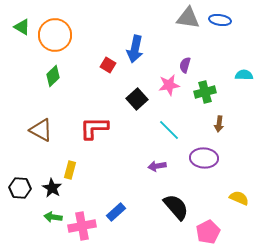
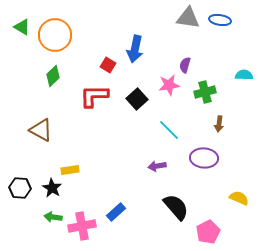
red L-shape: moved 32 px up
yellow rectangle: rotated 66 degrees clockwise
